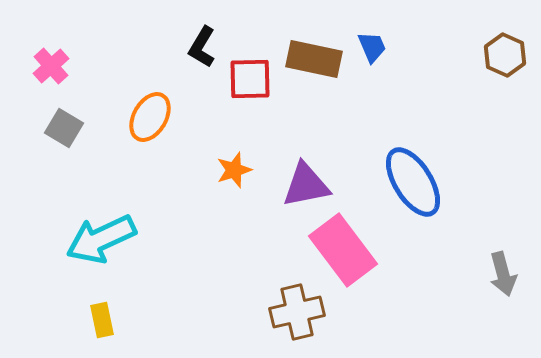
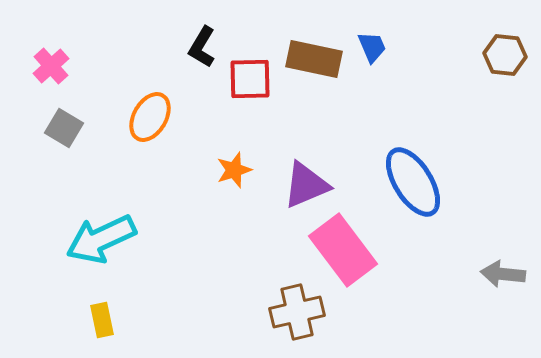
brown hexagon: rotated 18 degrees counterclockwise
purple triangle: rotated 12 degrees counterclockwise
gray arrow: rotated 111 degrees clockwise
